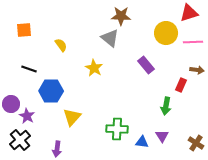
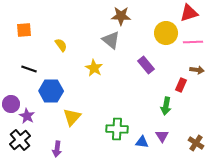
gray triangle: moved 1 px right, 2 px down
